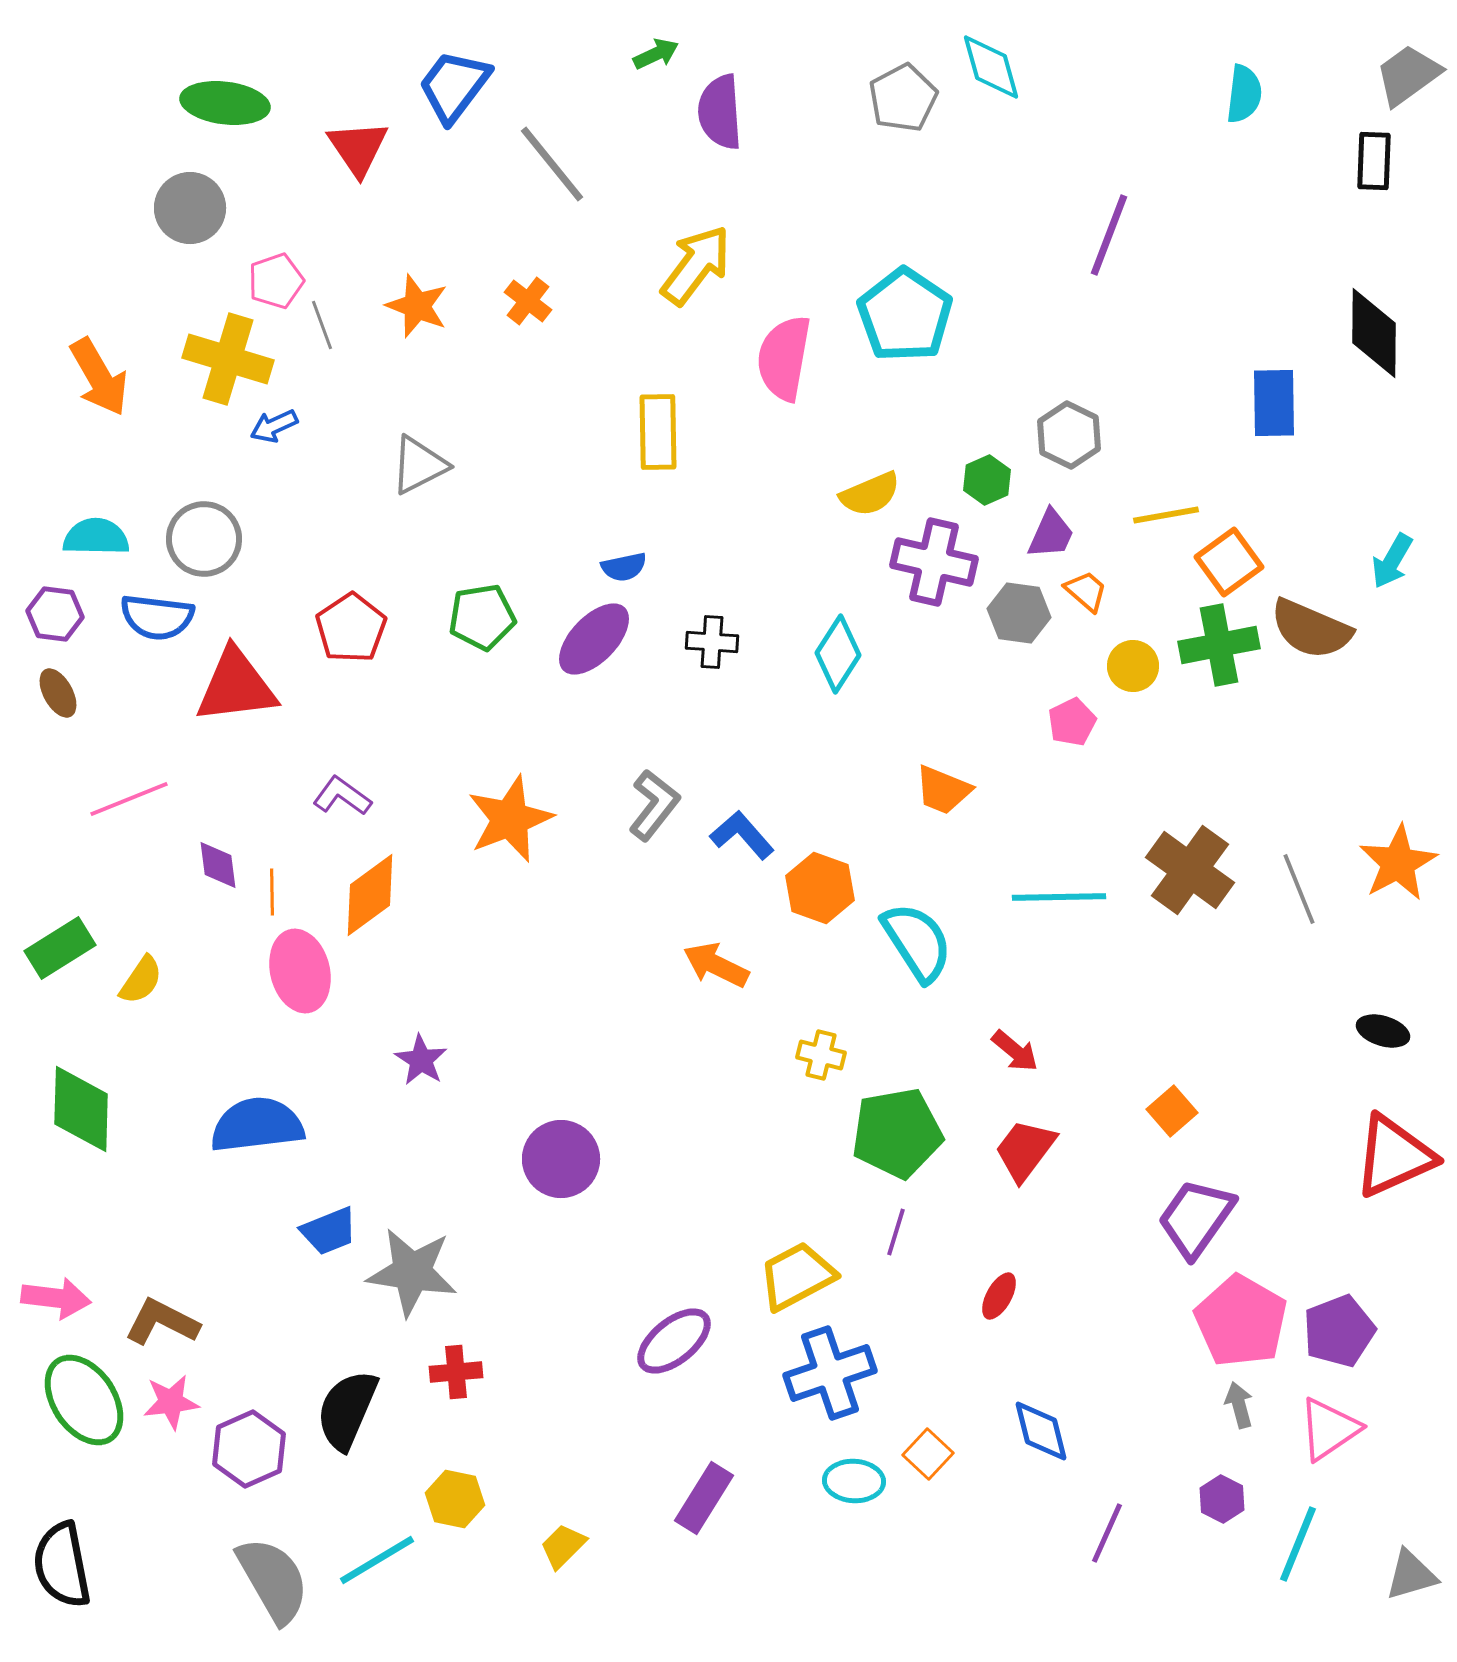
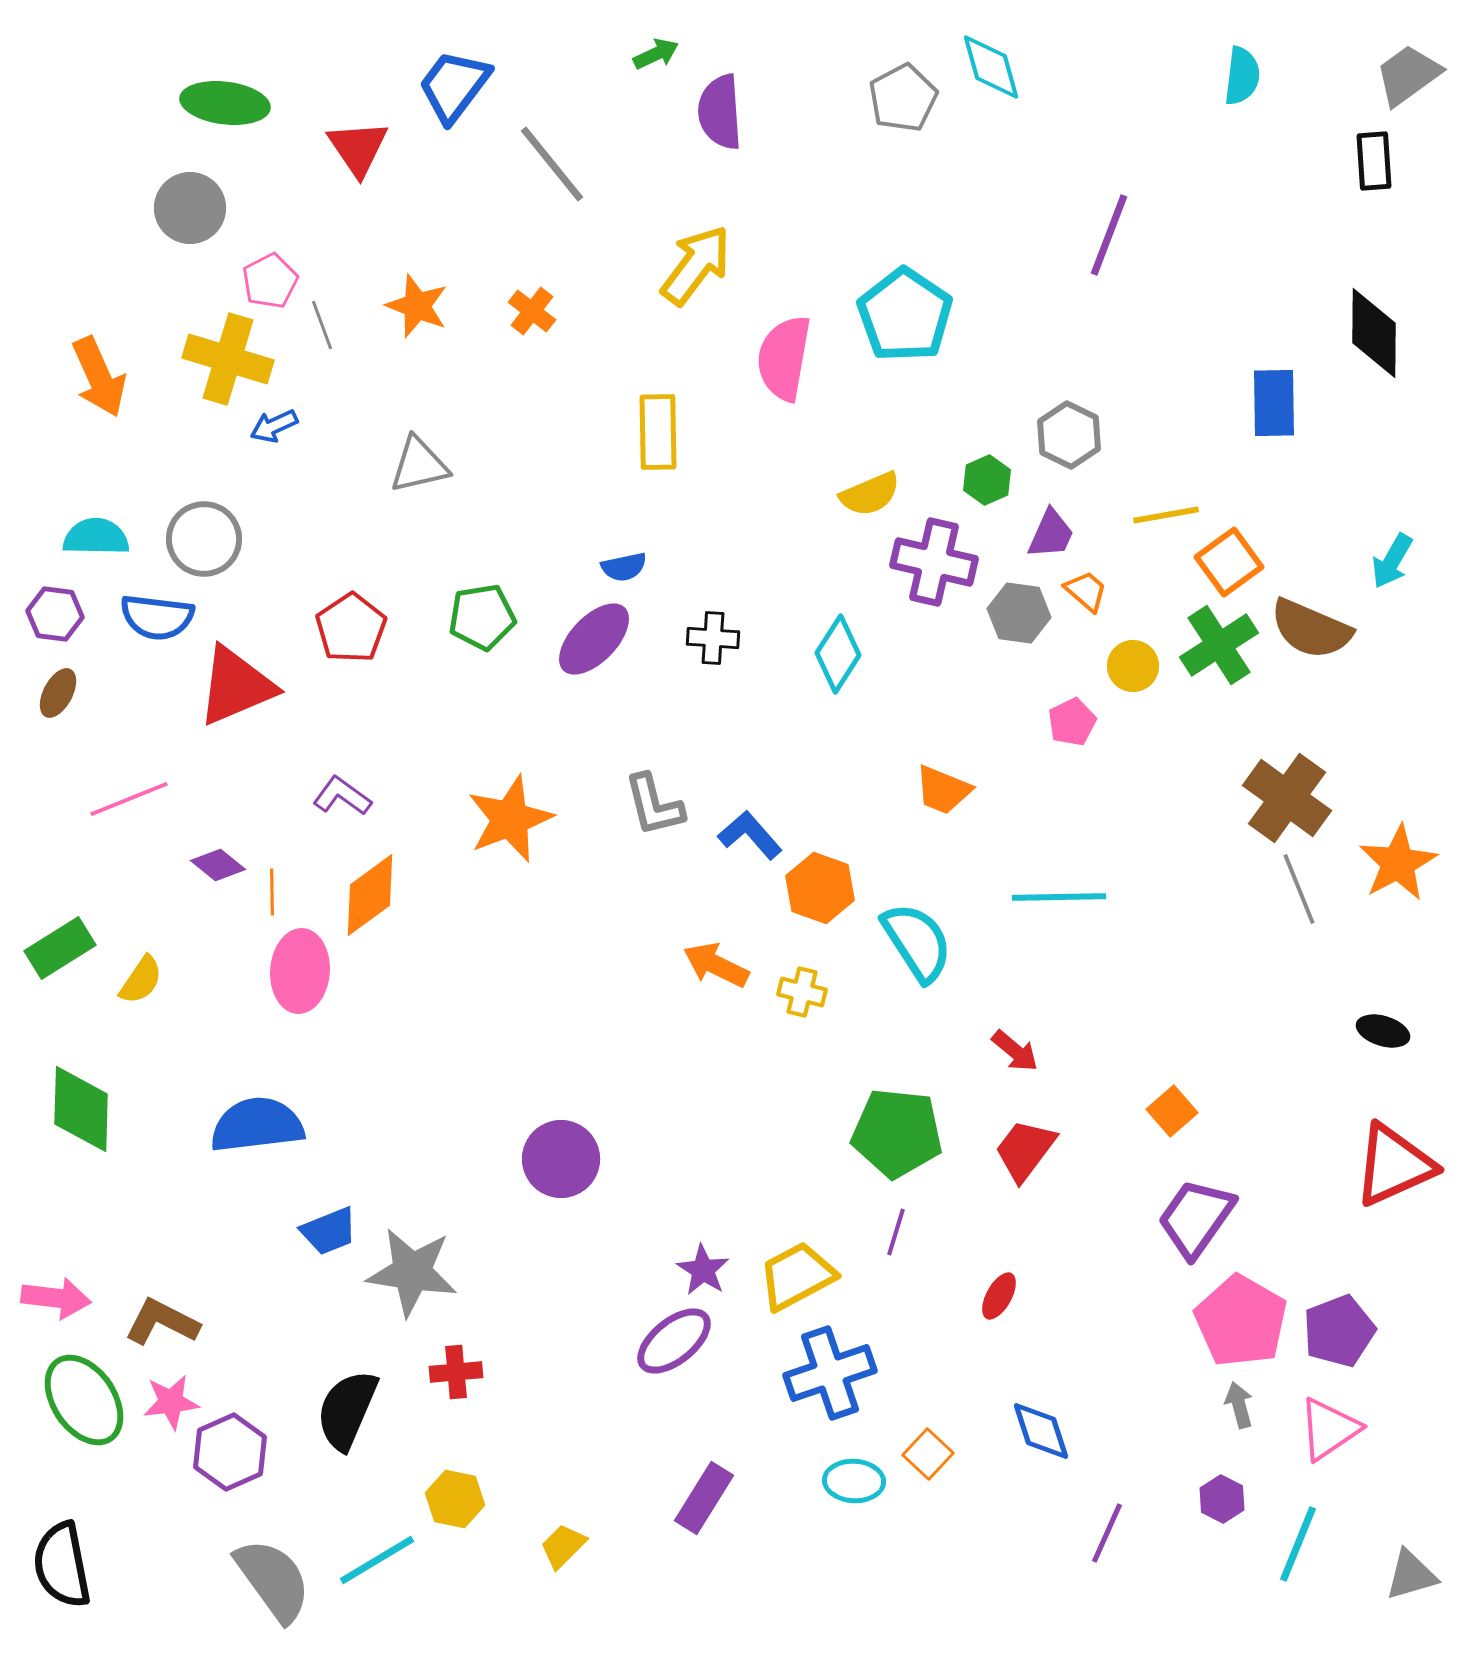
cyan semicircle at (1244, 94): moved 2 px left, 18 px up
black rectangle at (1374, 161): rotated 6 degrees counterclockwise
pink pentagon at (276, 281): moved 6 px left; rotated 8 degrees counterclockwise
orange cross at (528, 301): moved 4 px right, 10 px down
orange arrow at (99, 377): rotated 6 degrees clockwise
gray triangle at (419, 465): rotated 14 degrees clockwise
black cross at (712, 642): moved 1 px right, 4 px up
green cross at (1219, 645): rotated 22 degrees counterclockwise
red triangle at (236, 686): rotated 16 degrees counterclockwise
brown ellipse at (58, 693): rotated 57 degrees clockwise
gray L-shape at (654, 805): rotated 128 degrees clockwise
blue L-shape at (742, 835): moved 8 px right
purple diamond at (218, 865): rotated 44 degrees counterclockwise
brown cross at (1190, 870): moved 97 px right, 72 px up
pink ellipse at (300, 971): rotated 18 degrees clockwise
yellow cross at (821, 1055): moved 19 px left, 63 px up
purple star at (421, 1060): moved 282 px right, 210 px down
green pentagon at (897, 1133): rotated 16 degrees clockwise
red triangle at (1394, 1156): moved 9 px down
blue diamond at (1041, 1431): rotated 4 degrees counterclockwise
purple hexagon at (249, 1449): moved 19 px left, 3 px down
gray semicircle at (273, 1580): rotated 6 degrees counterclockwise
